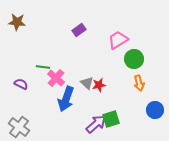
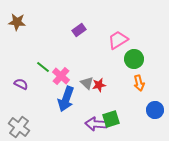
green line: rotated 32 degrees clockwise
pink cross: moved 5 px right, 2 px up
purple arrow: rotated 135 degrees counterclockwise
